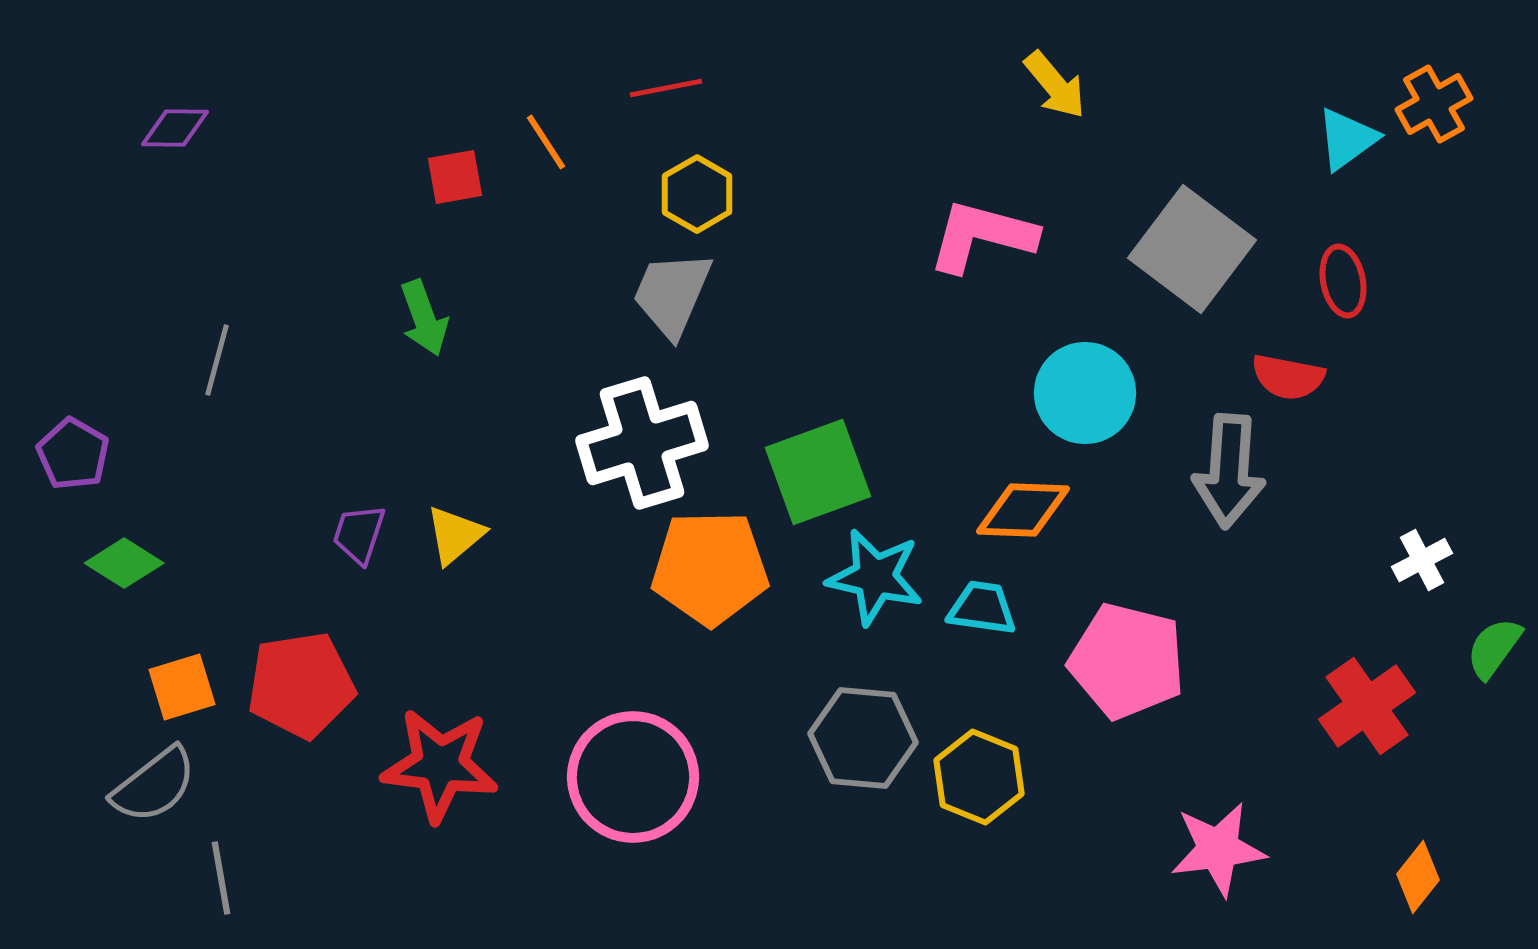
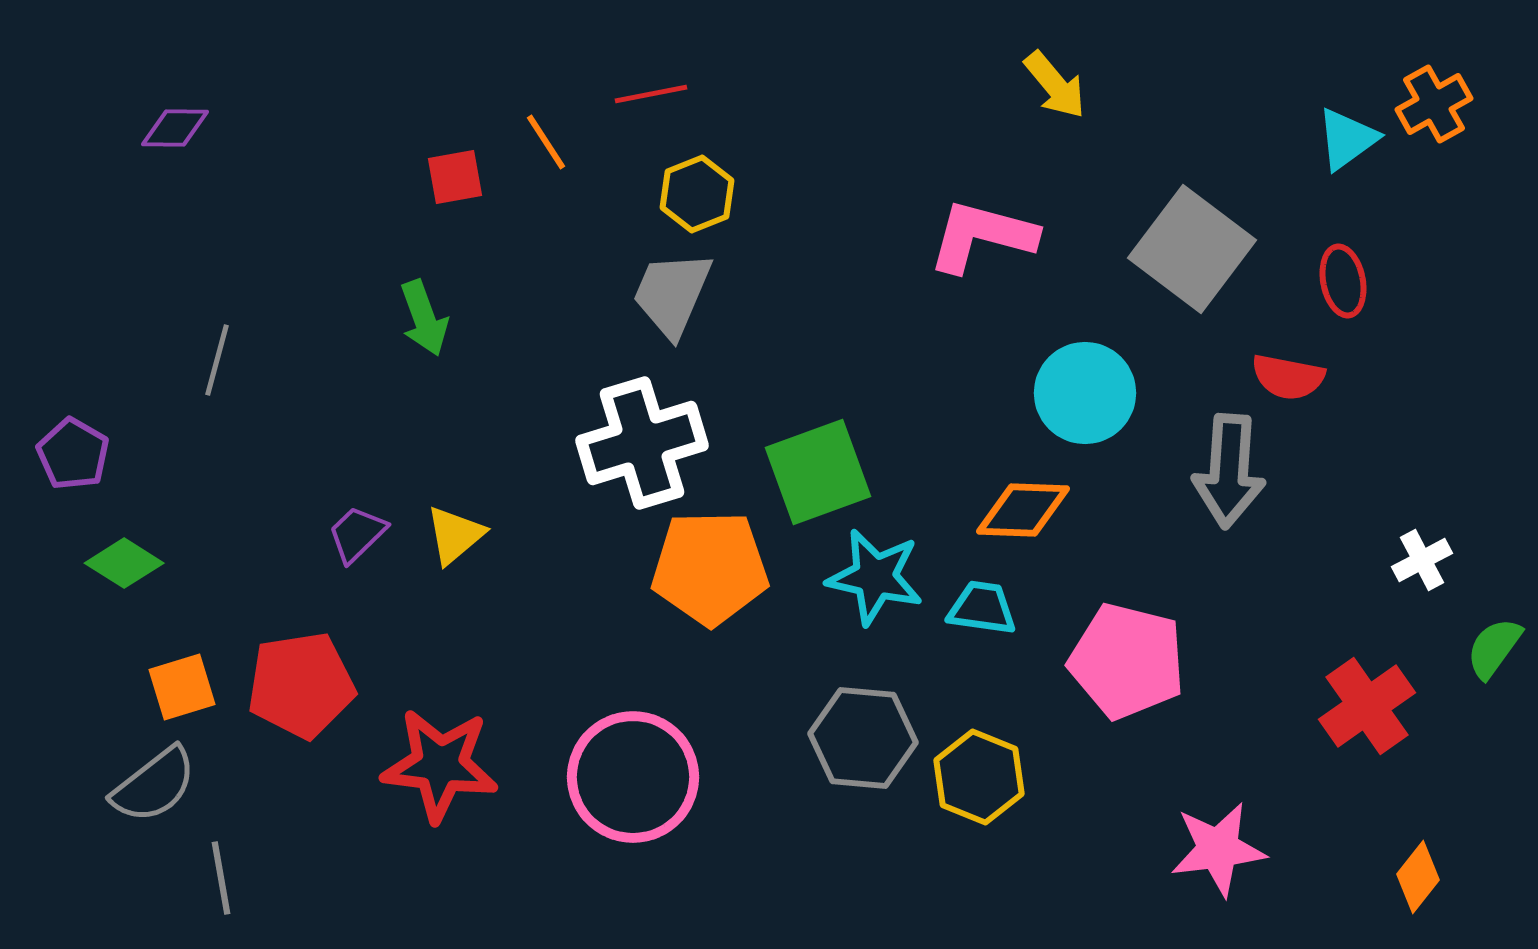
red line at (666, 88): moved 15 px left, 6 px down
yellow hexagon at (697, 194): rotated 8 degrees clockwise
purple trapezoid at (359, 534): moved 2 px left; rotated 28 degrees clockwise
